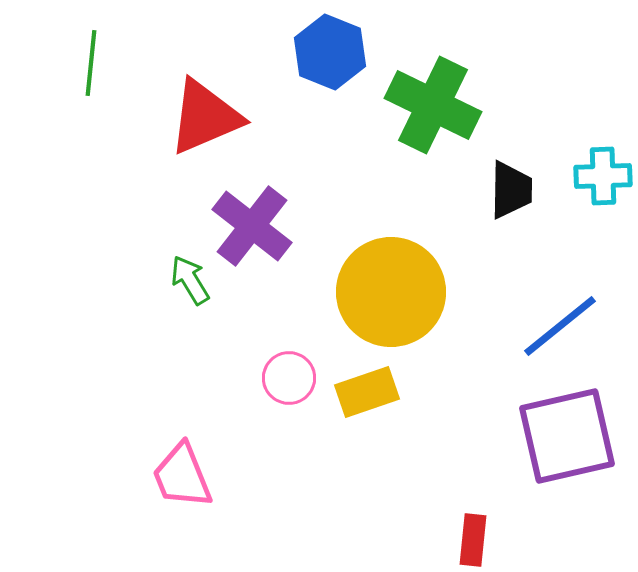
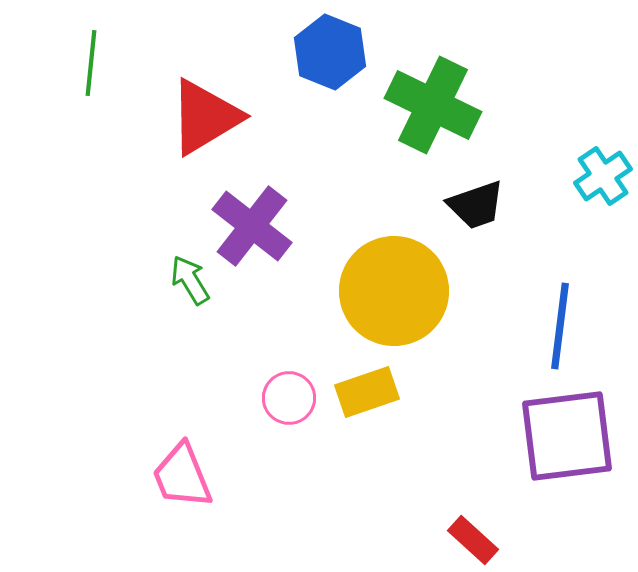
red triangle: rotated 8 degrees counterclockwise
cyan cross: rotated 32 degrees counterclockwise
black trapezoid: moved 35 px left, 15 px down; rotated 70 degrees clockwise
yellow circle: moved 3 px right, 1 px up
blue line: rotated 44 degrees counterclockwise
pink circle: moved 20 px down
purple square: rotated 6 degrees clockwise
red rectangle: rotated 54 degrees counterclockwise
